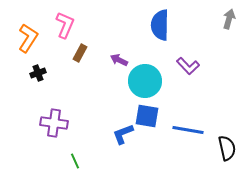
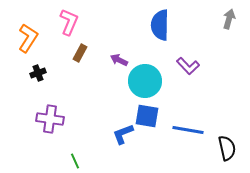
pink L-shape: moved 4 px right, 3 px up
purple cross: moved 4 px left, 4 px up
